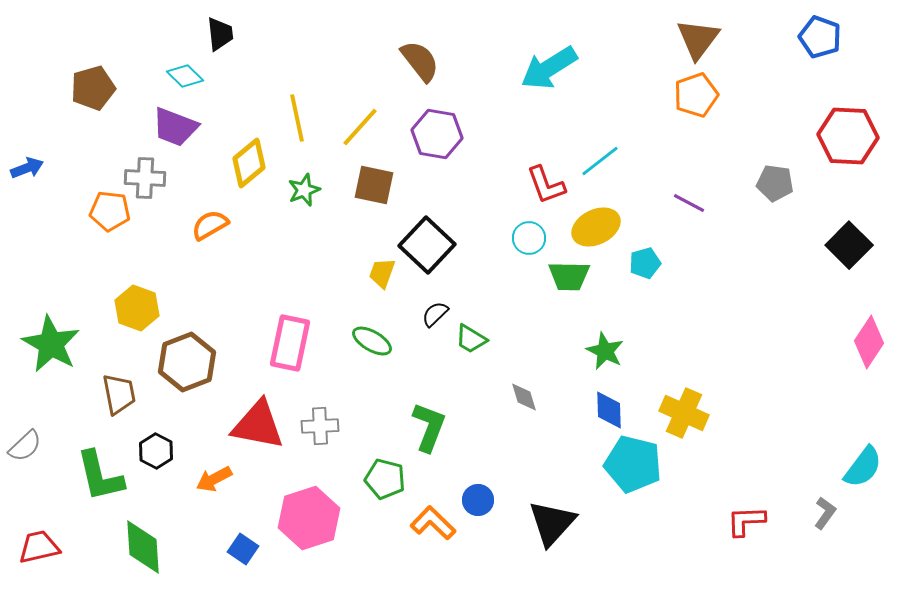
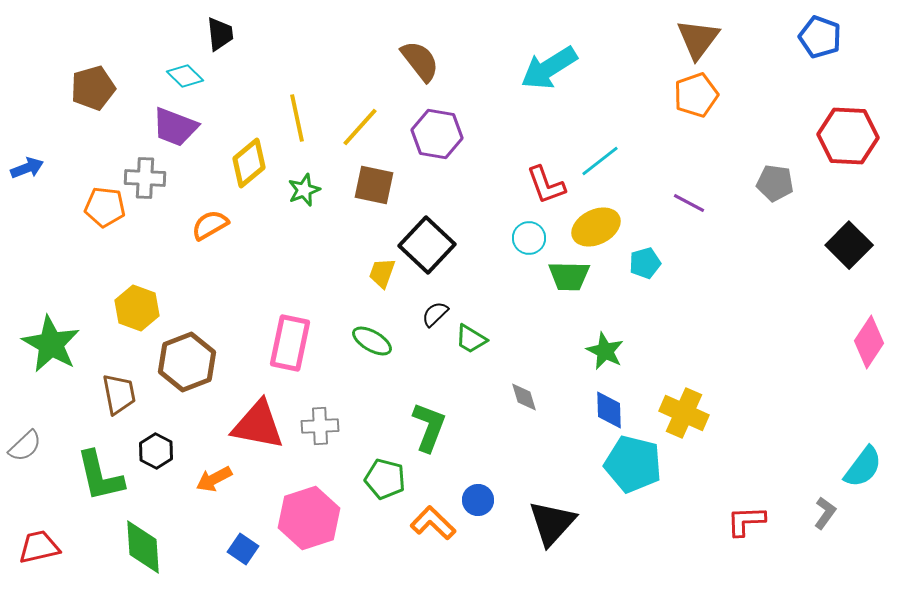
orange pentagon at (110, 211): moved 5 px left, 4 px up
